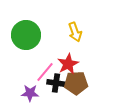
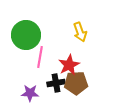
yellow arrow: moved 5 px right
red star: moved 1 px right, 1 px down
pink line: moved 5 px left, 15 px up; rotated 30 degrees counterclockwise
black cross: rotated 18 degrees counterclockwise
